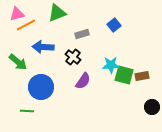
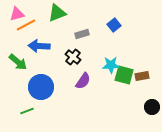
blue arrow: moved 4 px left, 1 px up
green line: rotated 24 degrees counterclockwise
